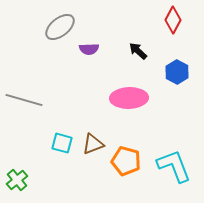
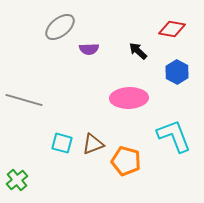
red diamond: moved 1 px left, 9 px down; rotated 72 degrees clockwise
cyan L-shape: moved 30 px up
